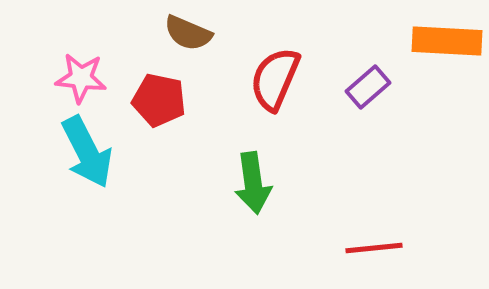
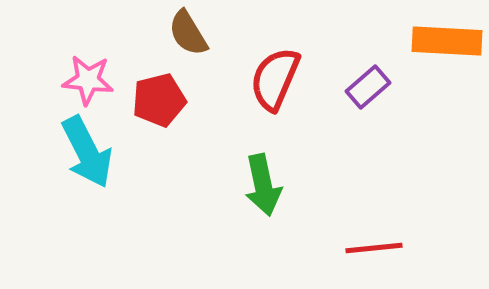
brown semicircle: rotated 36 degrees clockwise
pink star: moved 7 px right, 2 px down
red pentagon: rotated 26 degrees counterclockwise
green arrow: moved 10 px right, 2 px down; rotated 4 degrees counterclockwise
